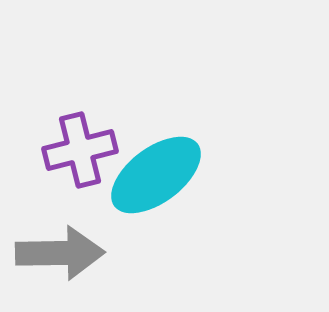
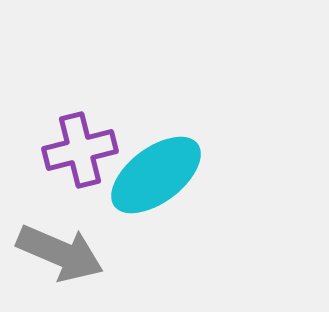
gray arrow: rotated 24 degrees clockwise
